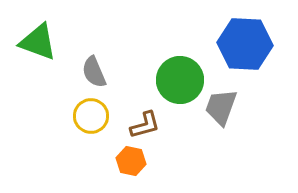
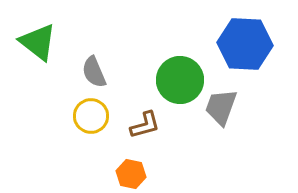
green triangle: rotated 18 degrees clockwise
orange hexagon: moved 13 px down
